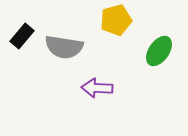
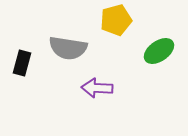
black rectangle: moved 27 px down; rotated 25 degrees counterclockwise
gray semicircle: moved 4 px right, 1 px down
green ellipse: rotated 20 degrees clockwise
